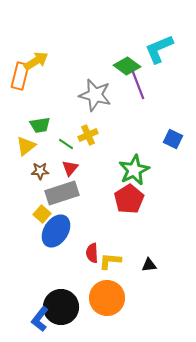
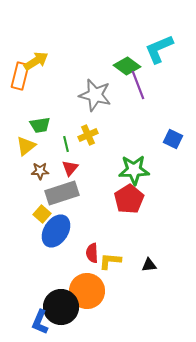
green line: rotated 42 degrees clockwise
green star: rotated 24 degrees clockwise
orange circle: moved 20 px left, 7 px up
blue L-shape: moved 3 px down; rotated 15 degrees counterclockwise
